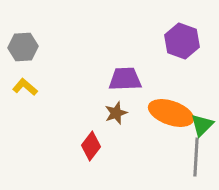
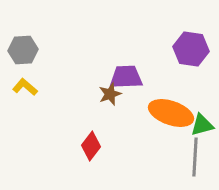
purple hexagon: moved 9 px right, 8 px down; rotated 12 degrees counterclockwise
gray hexagon: moved 3 px down
purple trapezoid: moved 1 px right, 2 px up
brown star: moved 6 px left, 19 px up
green triangle: rotated 30 degrees clockwise
gray line: moved 1 px left
